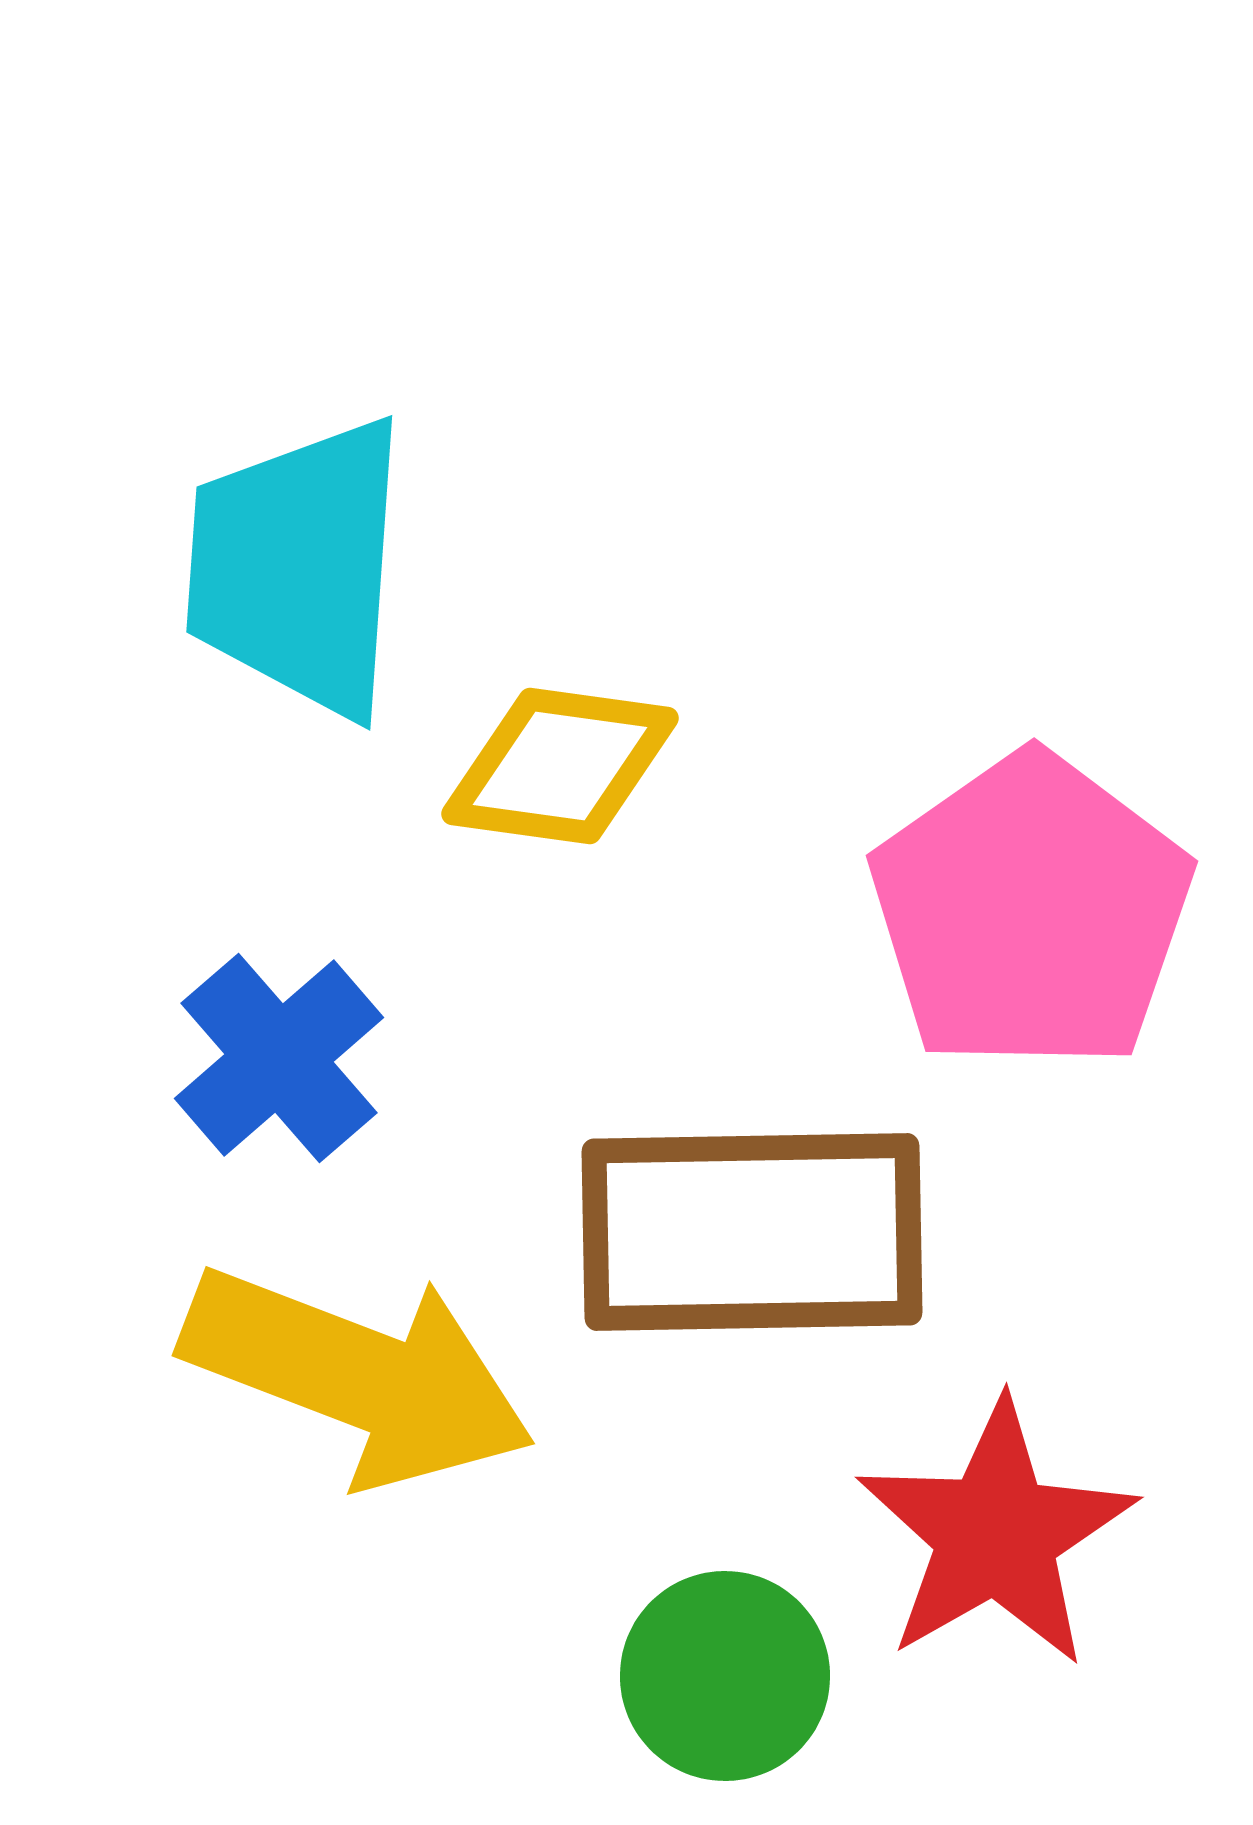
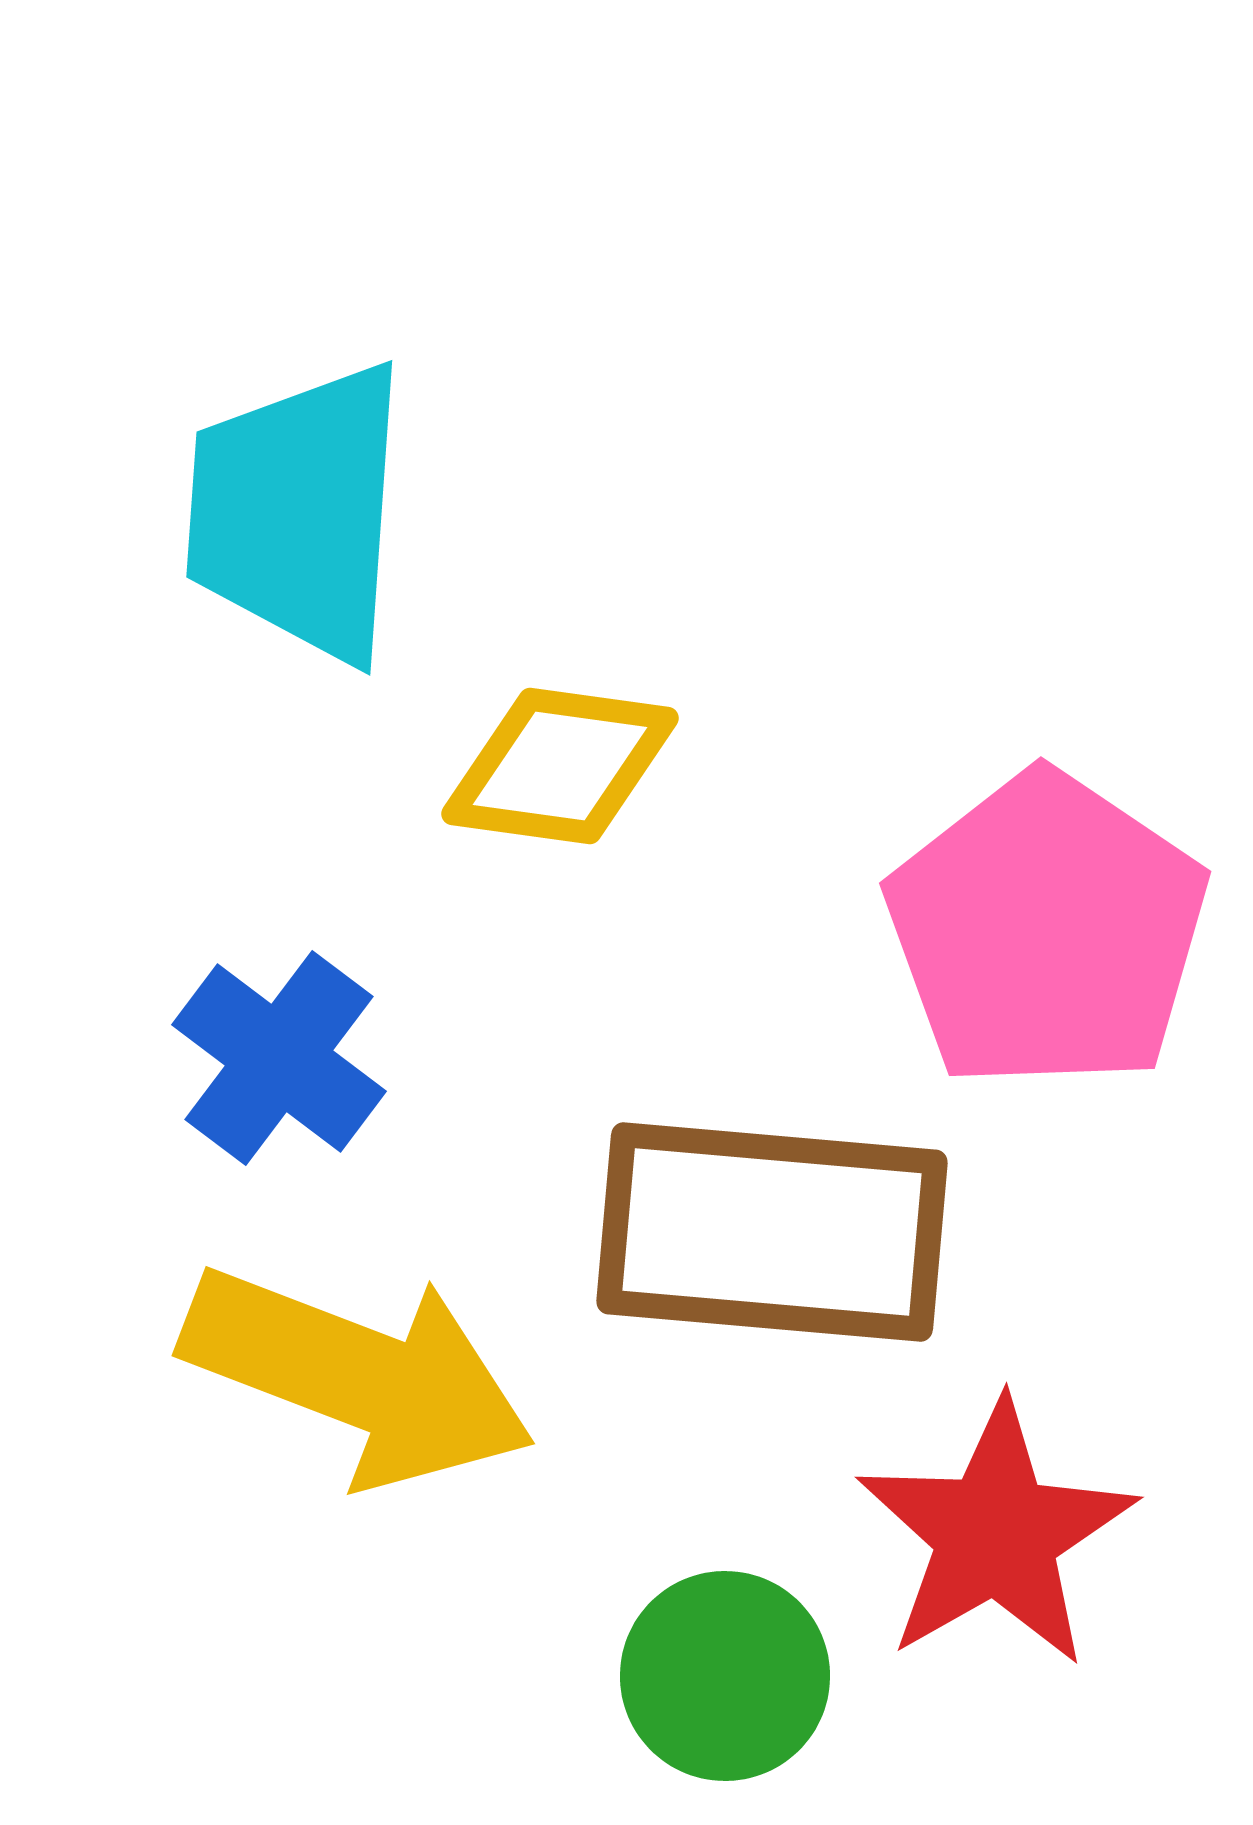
cyan trapezoid: moved 55 px up
pink pentagon: moved 16 px right, 19 px down; rotated 3 degrees counterclockwise
blue cross: rotated 12 degrees counterclockwise
brown rectangle: moved 20 px right; rotated 6 degrees clockwise
